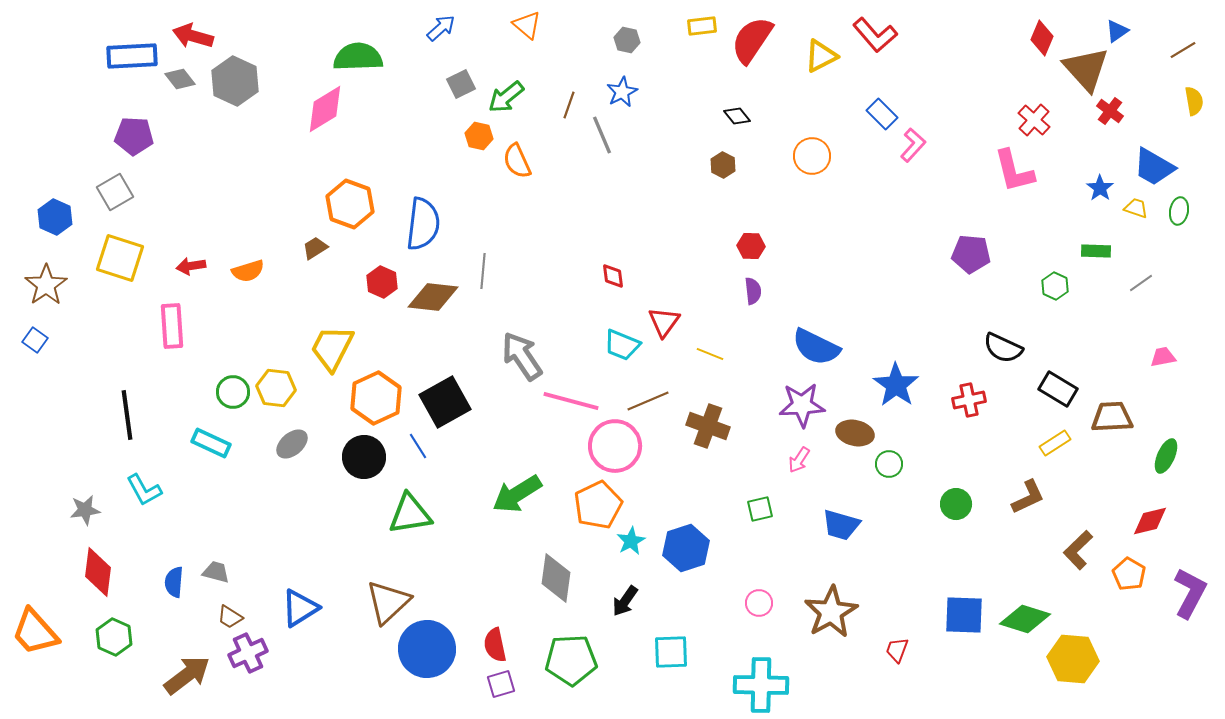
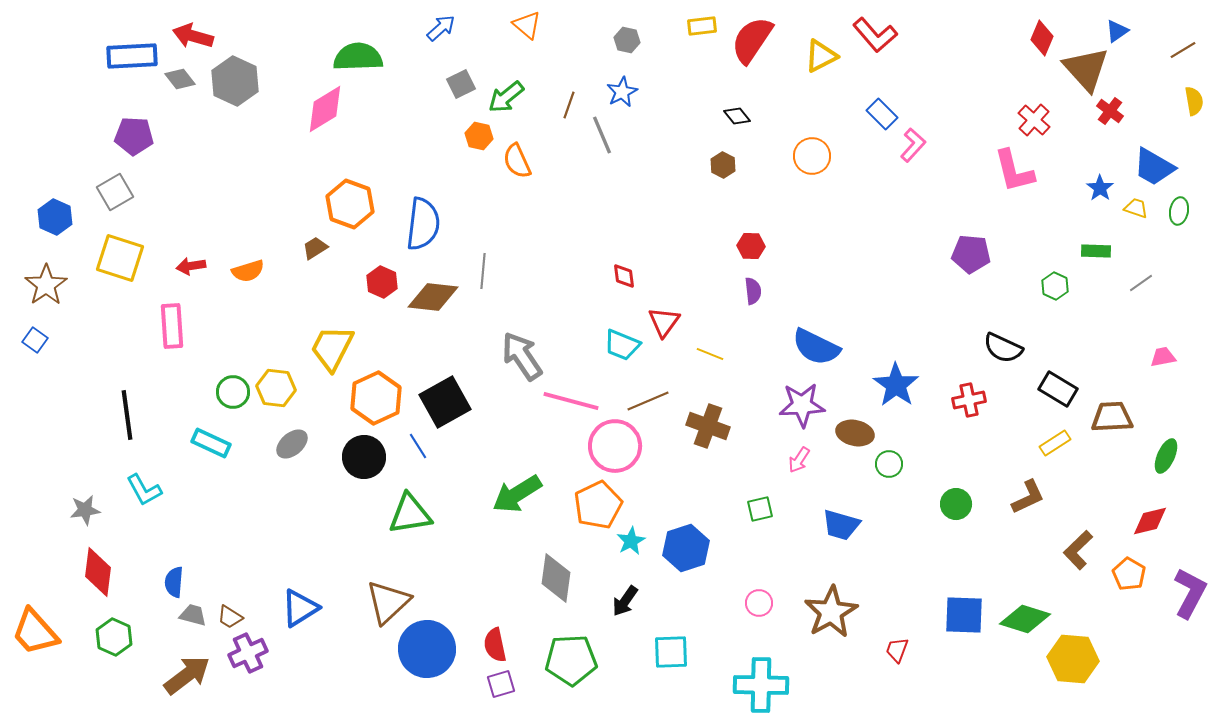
red diamond at (613, 276): moved 11 px right
gray trapezoid at (216, 572): moved 23 px left, 43 px down
